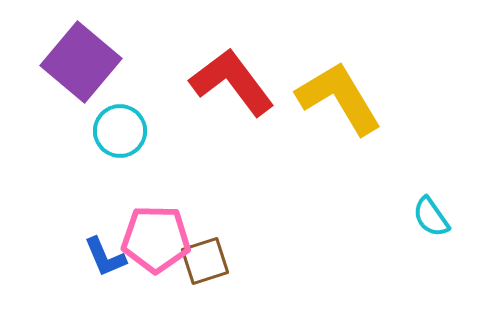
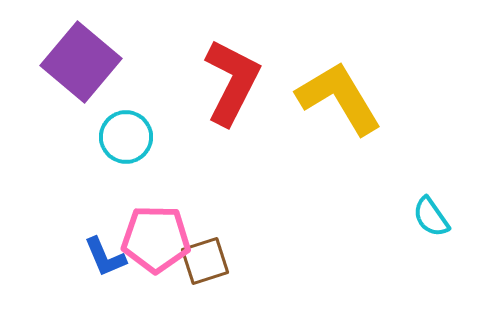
red L-shape: rotated 64 degrees clockwise
cyan circle: moved 6 px right, 6 px down
